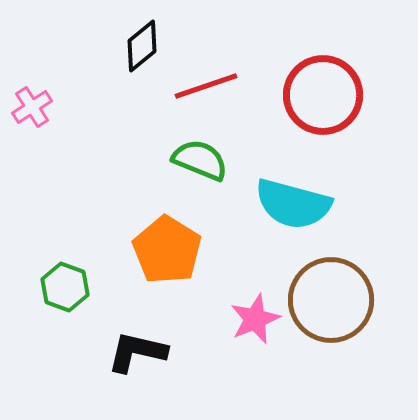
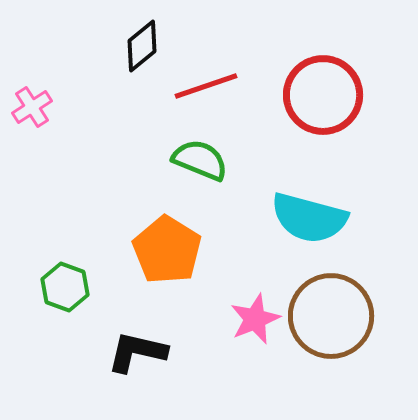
cyan semicircle: moved 16 px right, 14 px down
brown circle: moved 16 px down
